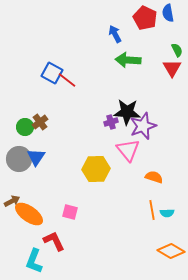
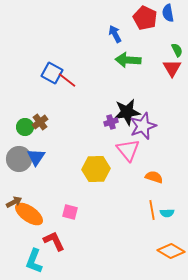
black star: rotated 12 degrees counterclockwise
brown arrow: moved 2 px right, 1 px down
